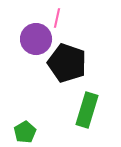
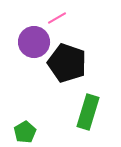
pink line: rotated 48 degrees clockwise
purple circle: moved 2 px left, 3 px down
green rectangle: moved 1 px right, 2 px down
